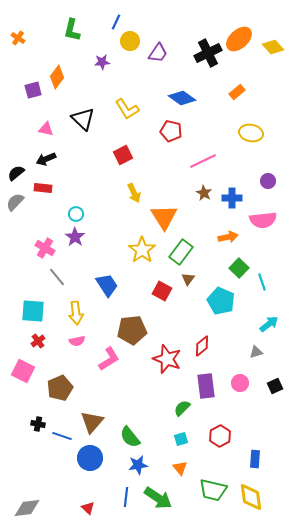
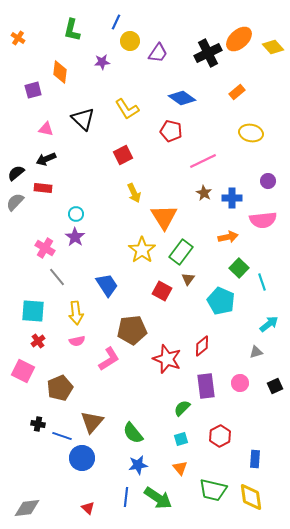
orange diamond at (57, 77): moved 3 px right, 5 px up; rotated 30 degrees counterclockwise
green semicircle at (130, 437): moved 3 px right, 4 px up
blue circle at (90, 458): moved 8 px left
